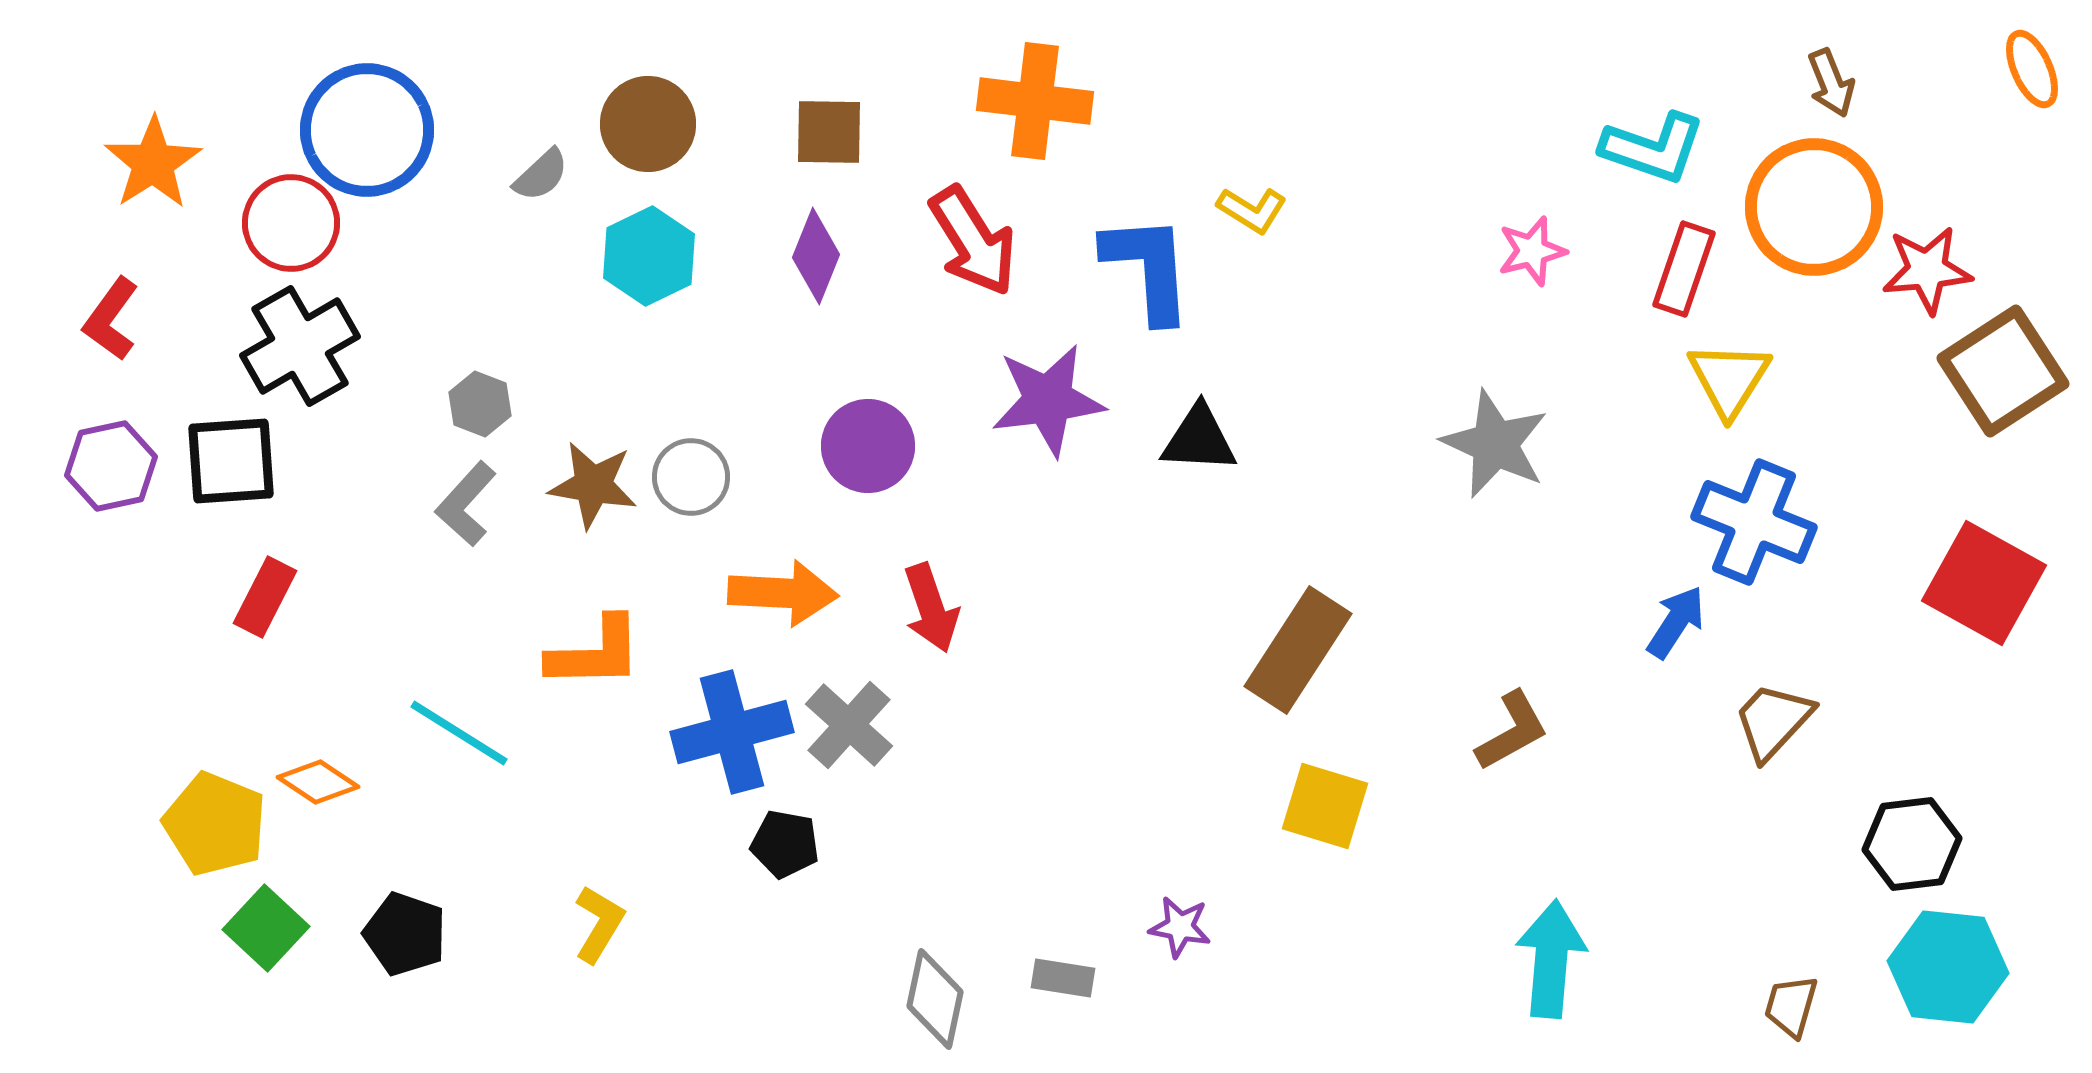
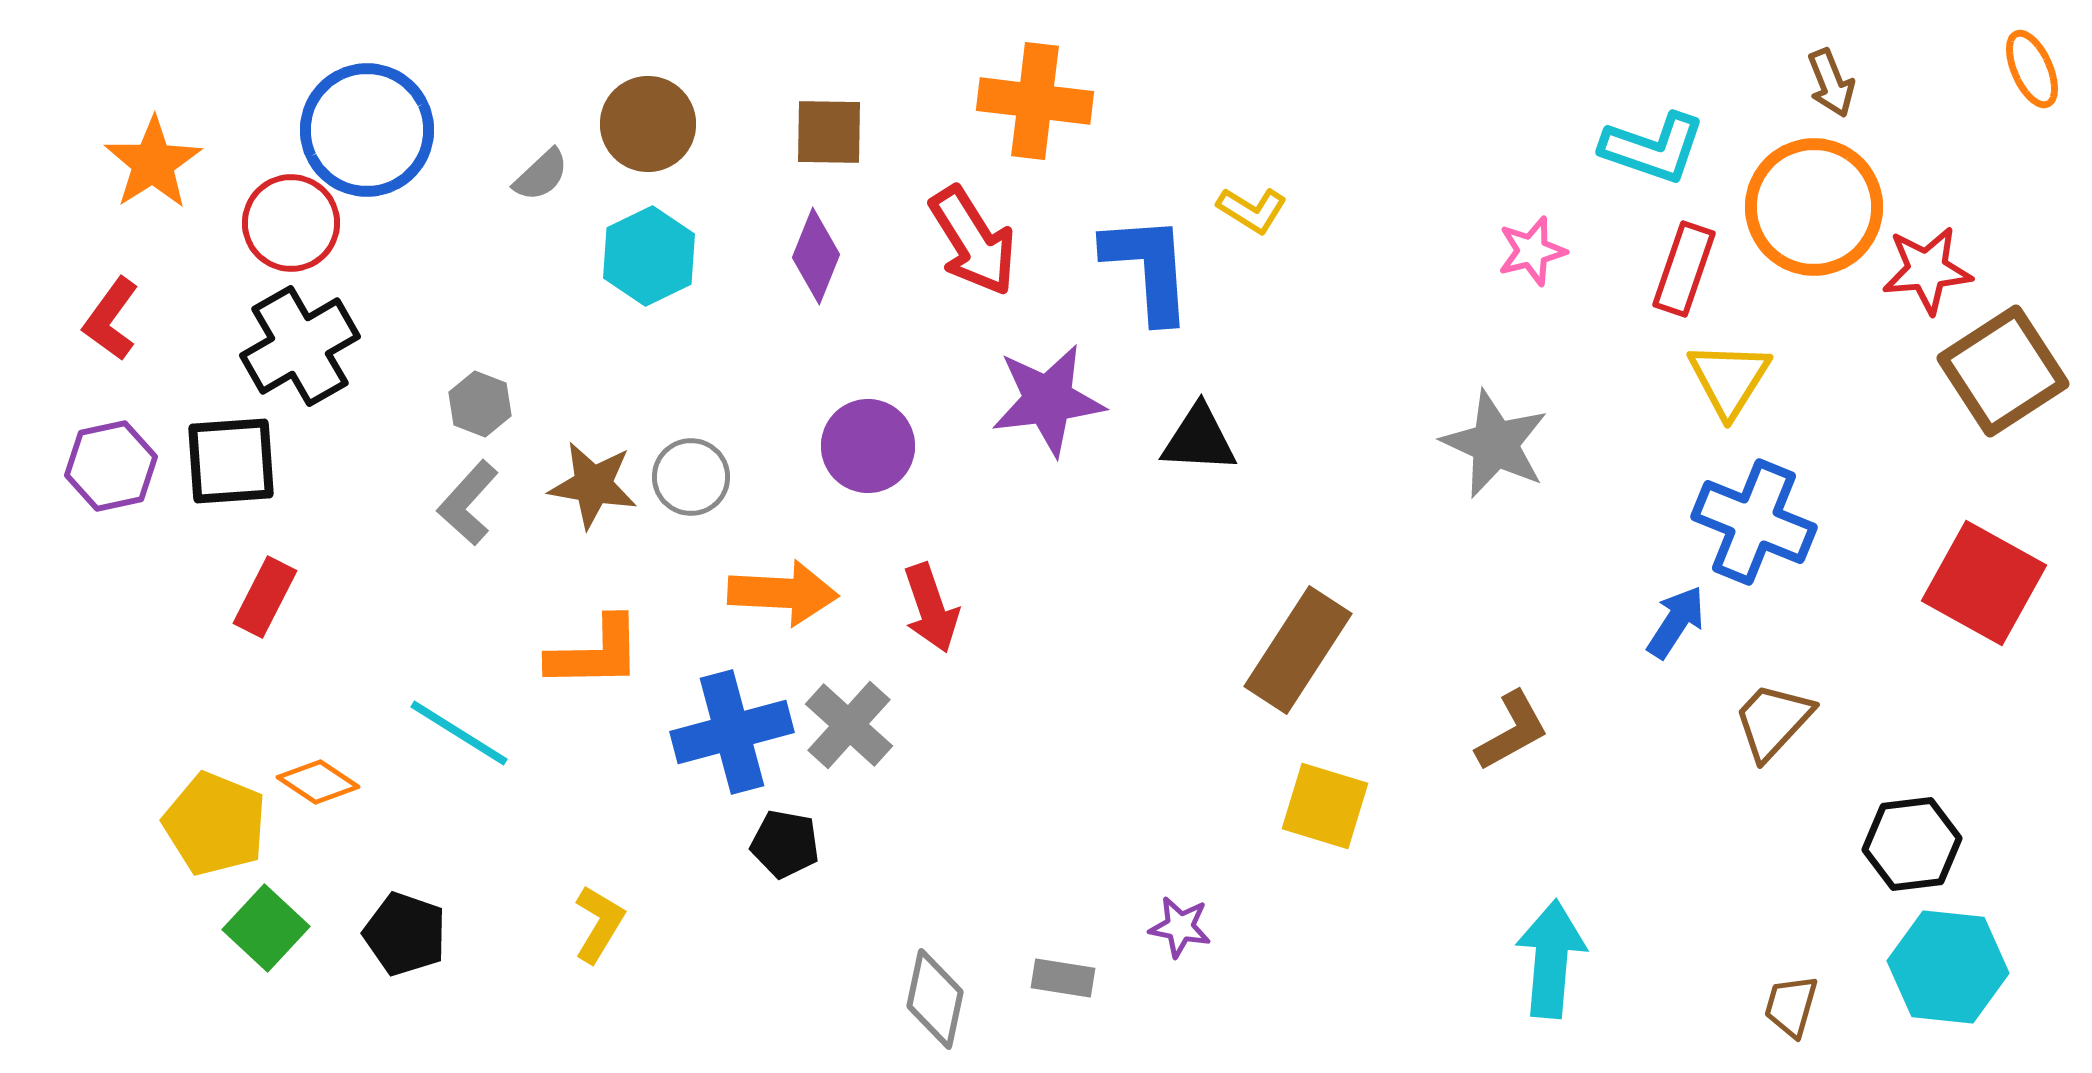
gray L-shape at (466, 504): moved 2 px right, 1 px up
